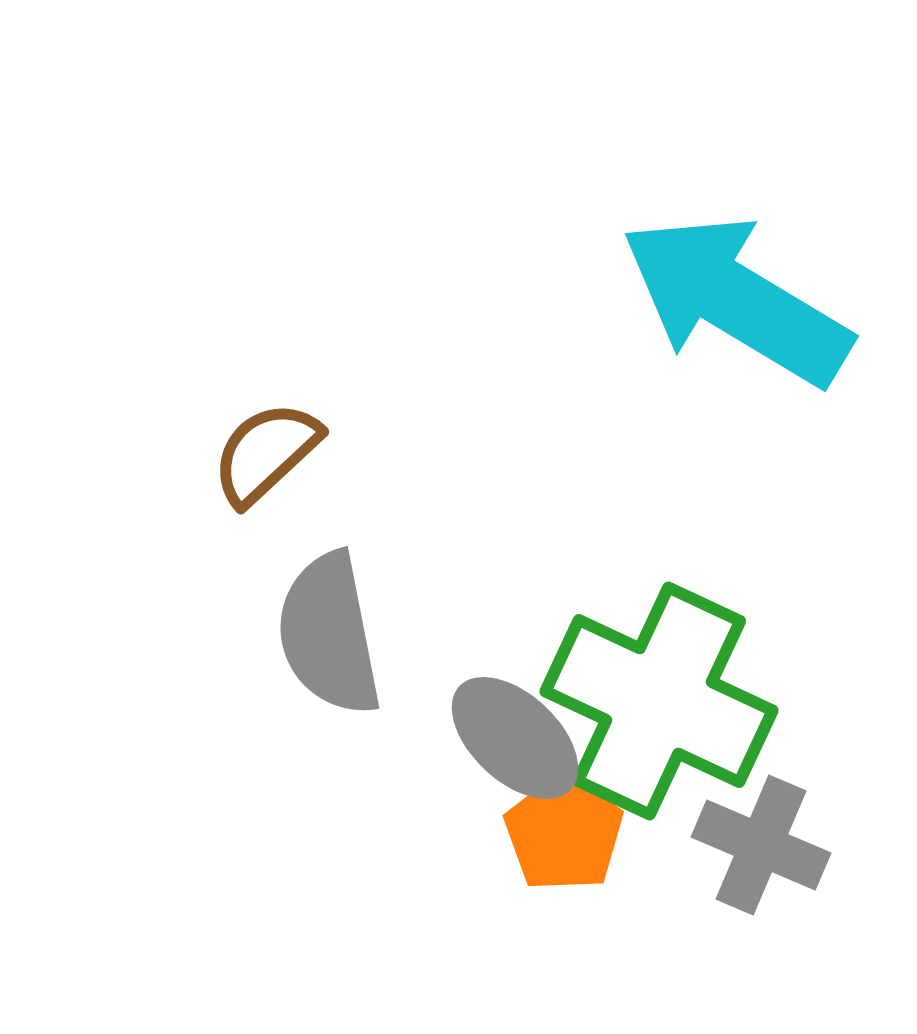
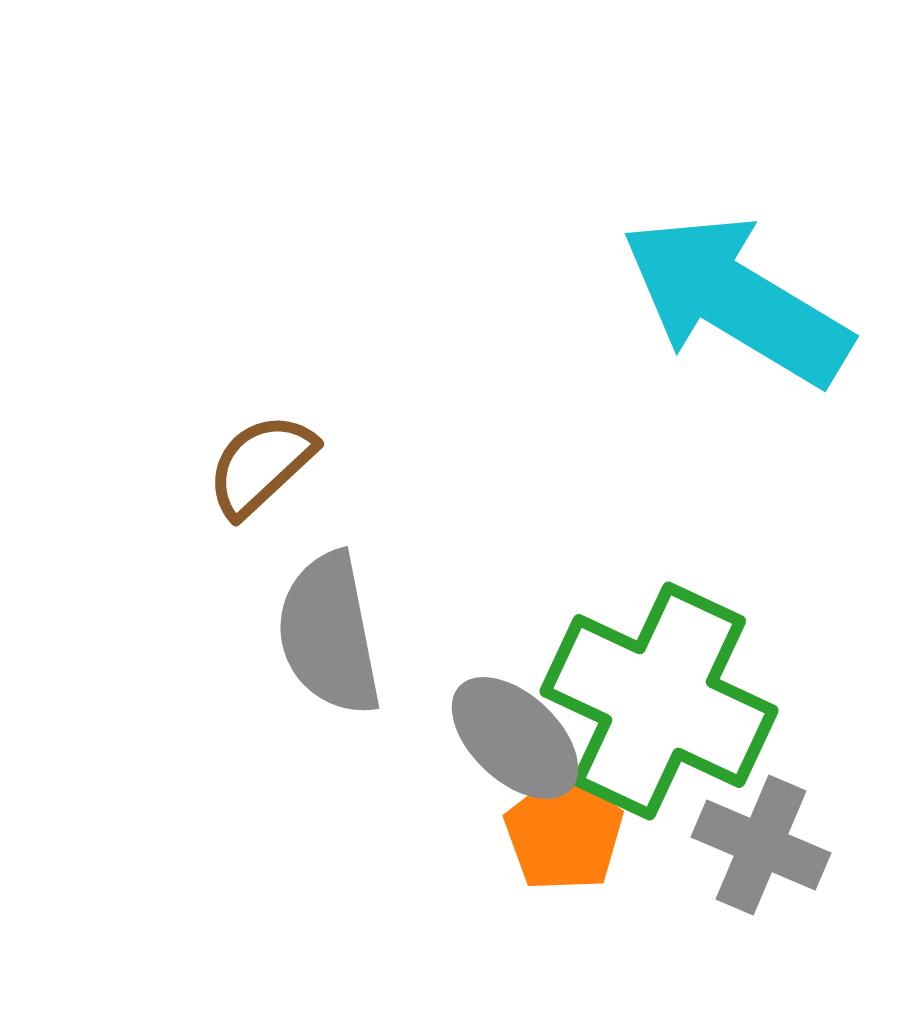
brown semicircle: moved 5 px left, 12 px down
